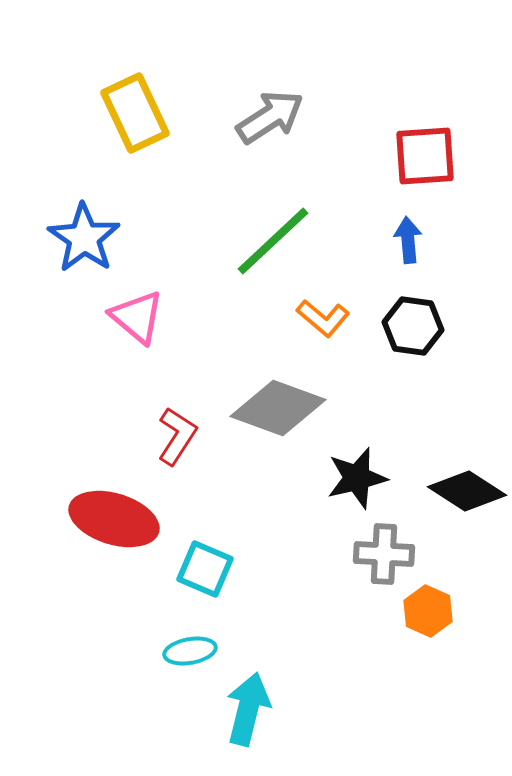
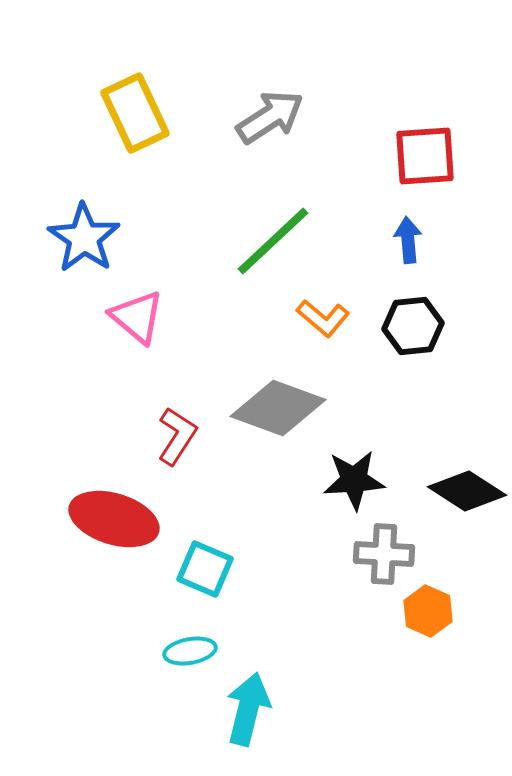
black hexagon: rotated 14 degrees counterclockwise
black star: moved 3 px left, 2 px down; rotated 10 degrees clockwise
